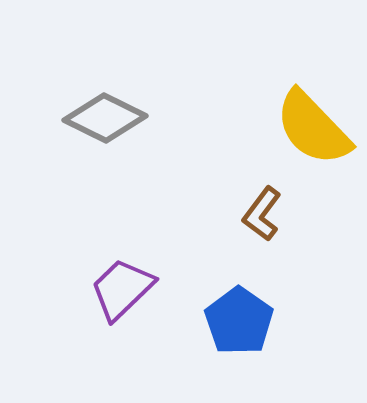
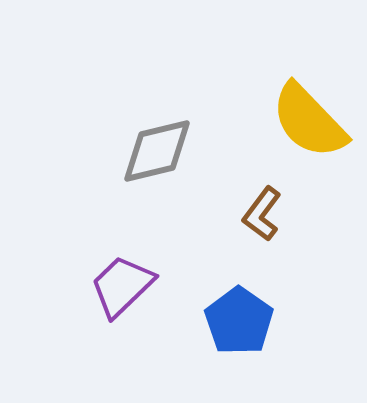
gray diamond: moved 52 px right, 33 px down; rotated 40 degrees counterclockwise
yellow semicircle: moved 4 px left, 7 px up
purple trapezoid: moved 3 px up
